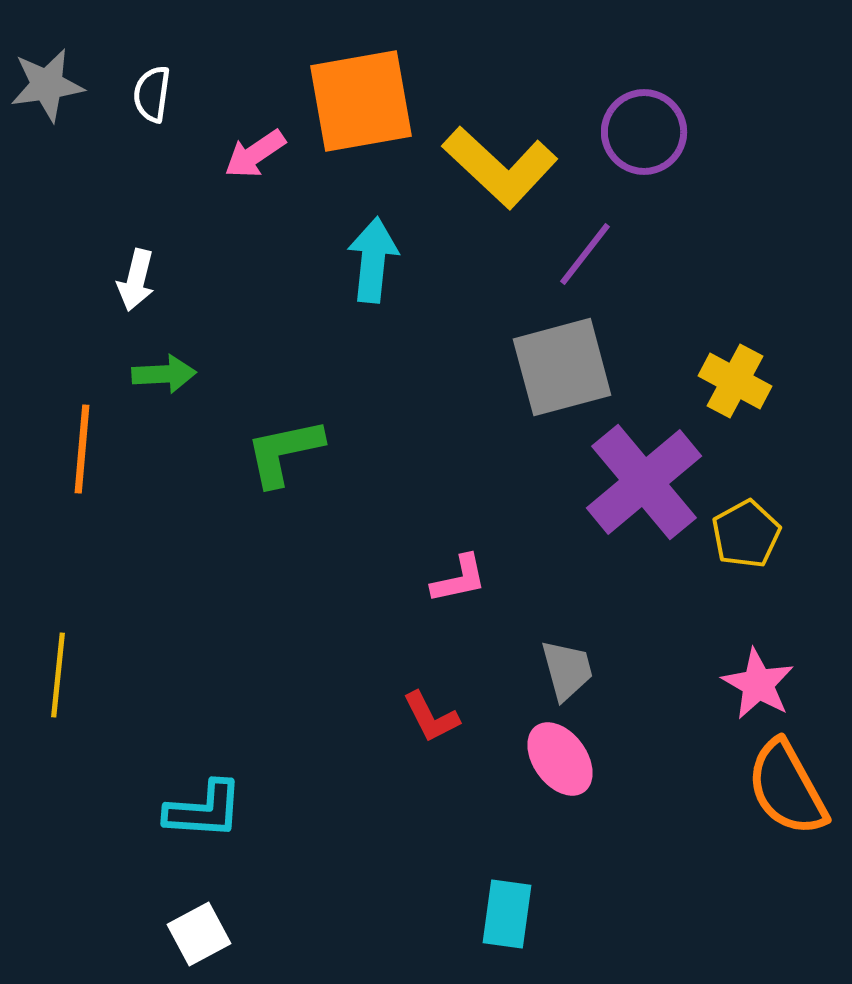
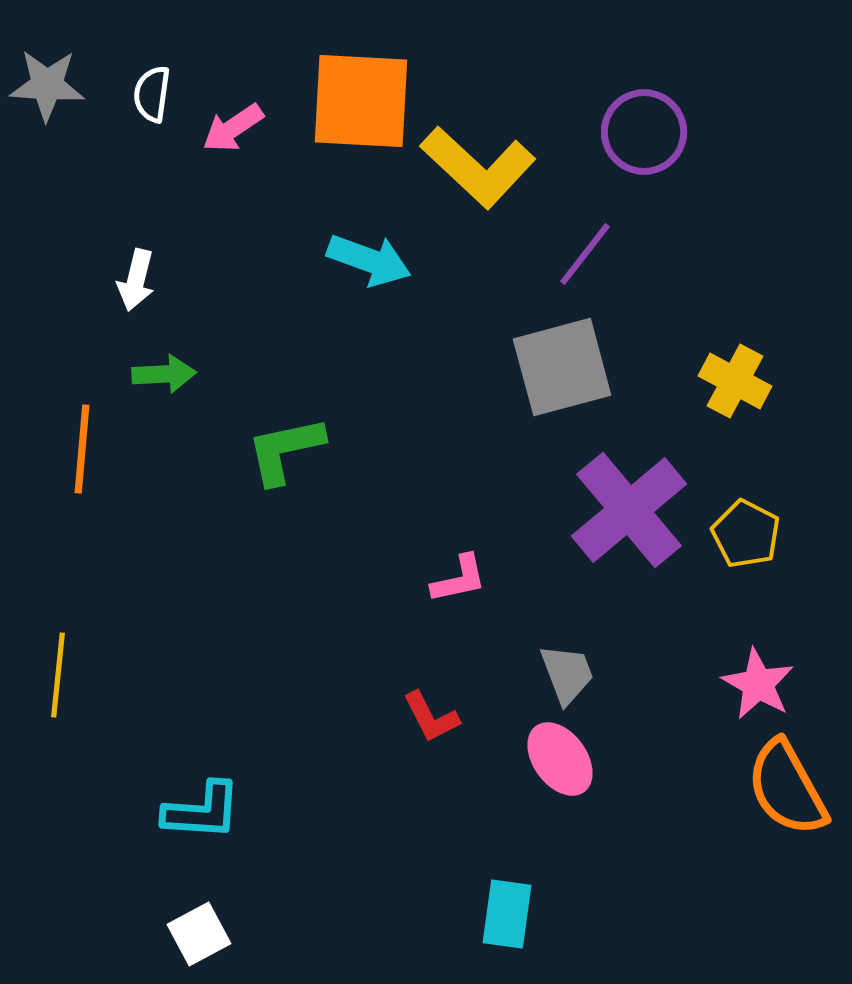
gray star: rotated 12 degrees clockwise
orange square: rotated 13 degrees clockwise
pink arrow: moved 22 px left, 26 px up
yellow L-shape: moved 22 px left
cyan arrow: moved 4 px left; rotated 104 degrees clockwise
green L-shape: moved 1 px right, 2 px up
purple cross: moved 15 px left, 28 px down
yellow pentagon: rotated 16 degrees counterclockwise
gray trapezoid: moved 4 px down; rotated 6 degrees counterclockwise
cyan L-shape: moved 2 px left, 1 px down
